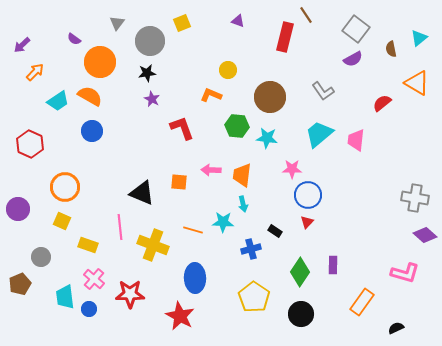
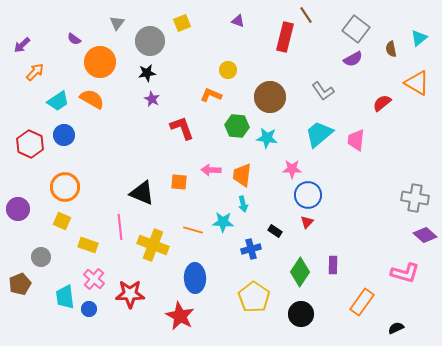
orange semicircle at (90, 96): moved 2 px right, 3 px down
blue circle at (92, 131): moved 28 px left, 4 px down
